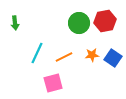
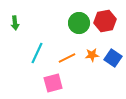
orange line: moved 3 px right, 1 px down
